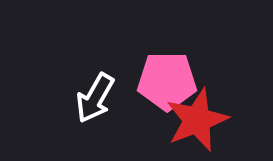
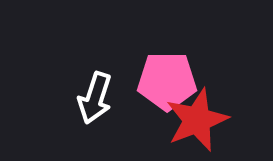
white arrow: rotated 12 degrees counterclockwise
